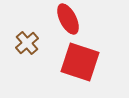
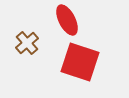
red ellipse: moved 1 px left, 1 px down
